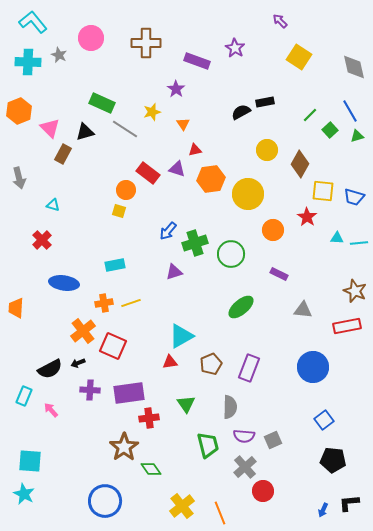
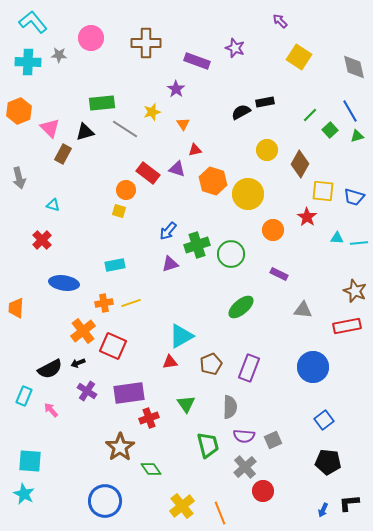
purple star at (235, 48): rotated 12 degrees counterclockwise
gray star at (59, 55): rotated 21 degrees counterclockwise
green rectangle at (102, 103): rotated 30 degrees counterclockwise
orange hexagon at (211, 179): moved 2 px right, 2 px down; rotated 24 degrees clockwise
green cross at (195, 243): moved 2 px right, 2 px down
purple triangle at (174, 272): moved 4 px left, 8 px up
purple cross at (90, 390): moved 3 px left, 1 px down; rotated 30 degrees clockwise
red cross at (149, 418): rotated 12 degrees counterclockwise
brown star at (124, 447): moved 4 px left
black pentagon at (333, 460): moved 5 px left, 2 px down
